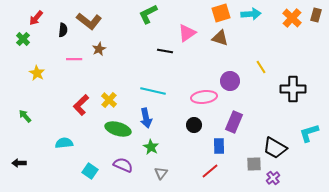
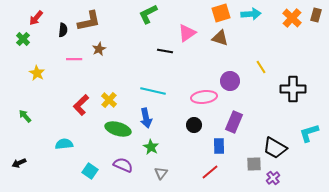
brown L-shape: rotated 50 degrees counterclockwise
cyan semicircle: moved 1 px down
black arrow: rotated 24 degrees counterclockwise
red line: moved 1 px down
